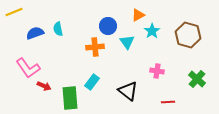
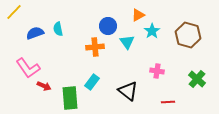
yellow line: rotated 24 degrees counterclockwise
